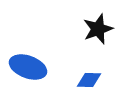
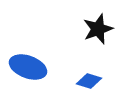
blue diamond: moved 1 px down; rotated 15 degrees clockwise
